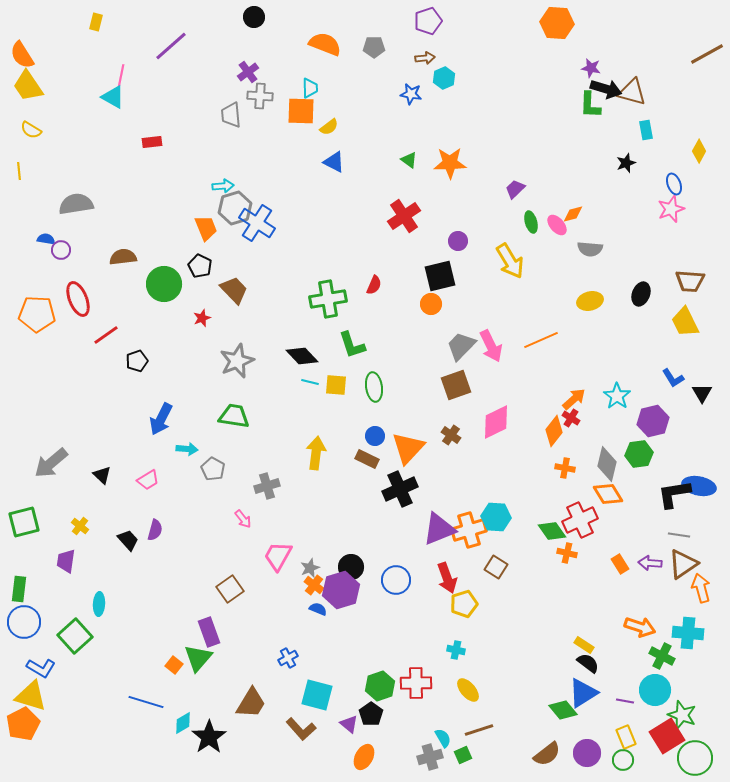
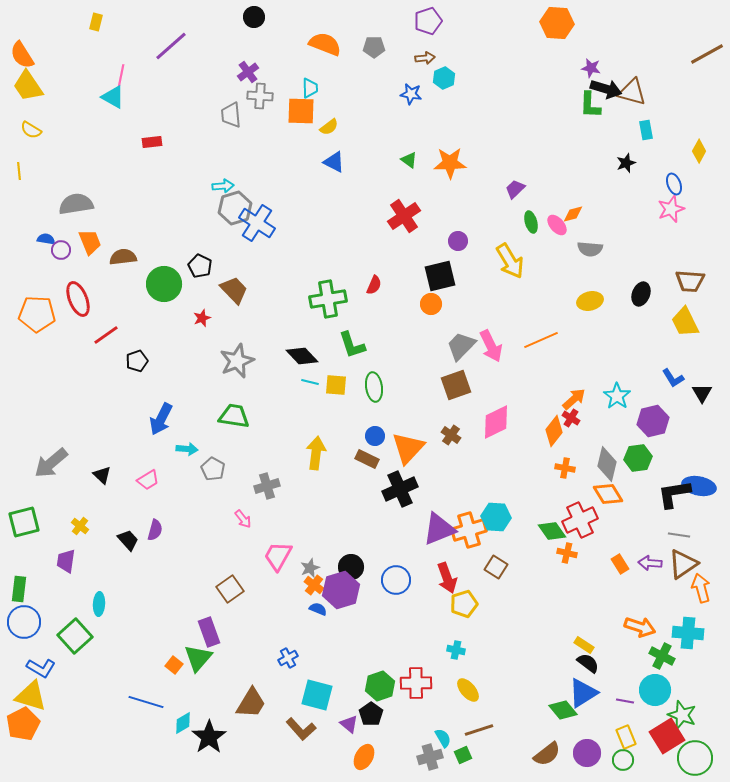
orange trapezoid at (206, 228): moved 116 px left, 14 px down
green hexagon at (639, 454): moved 1 px left, 4 px down
